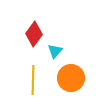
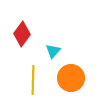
red diamond: moved 12 px left
cyan triangle: moved 2 px left
